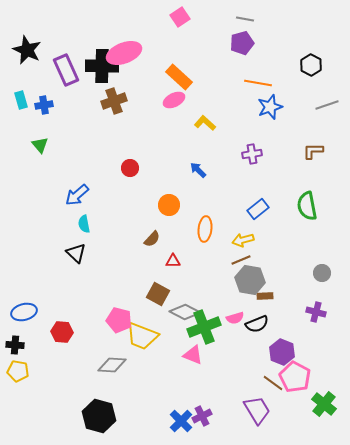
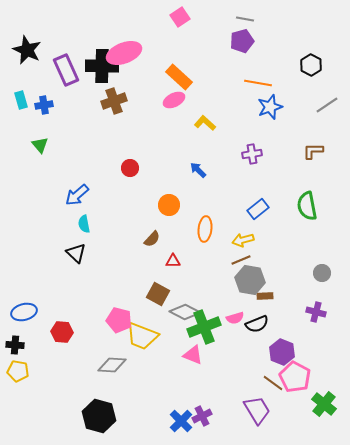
purple pentagon at (242, 43): moved 2 px up
gray line at (327, 105): rotated 15 degrees counterclockwise
